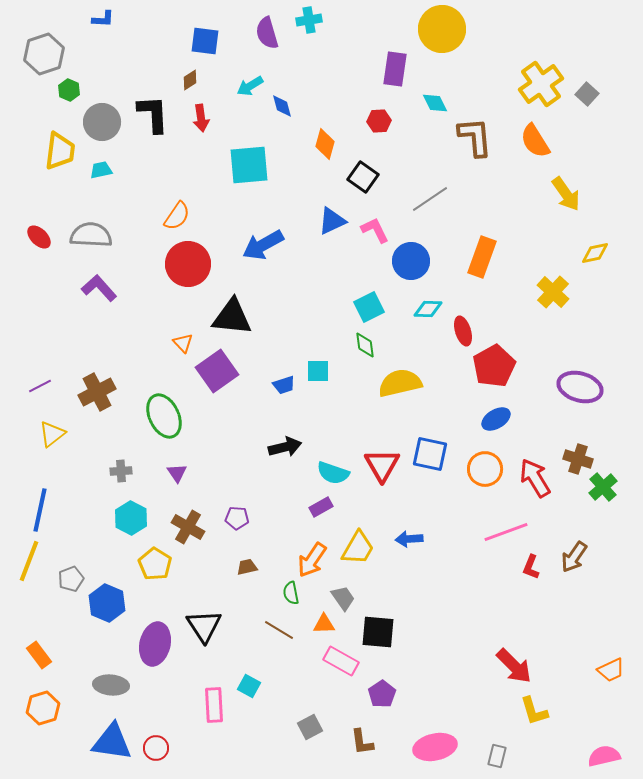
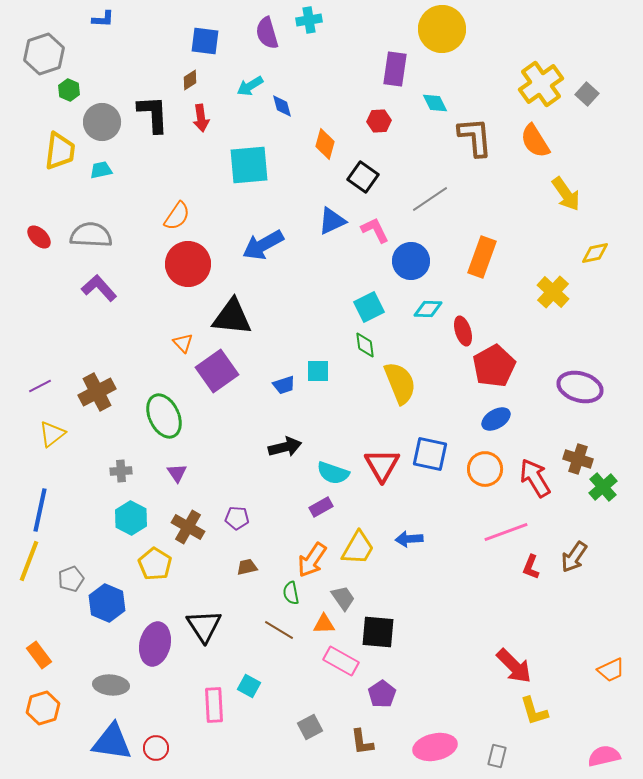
yellow semicircle at (400, 383): rotated 81 degrees clockwise
